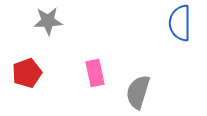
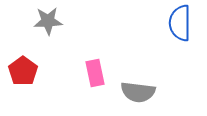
red pentagon: moved 4 px left, 2 px up; rotated 16 degrees counterclockwise
gray semicircle: rotated 100 degrees counterclockwise
